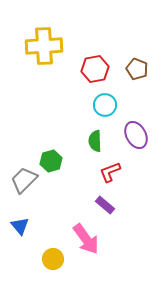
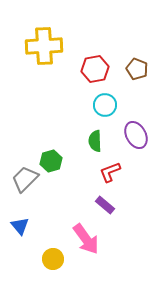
gray trapezoid: moved 1 px right, 1 px up
